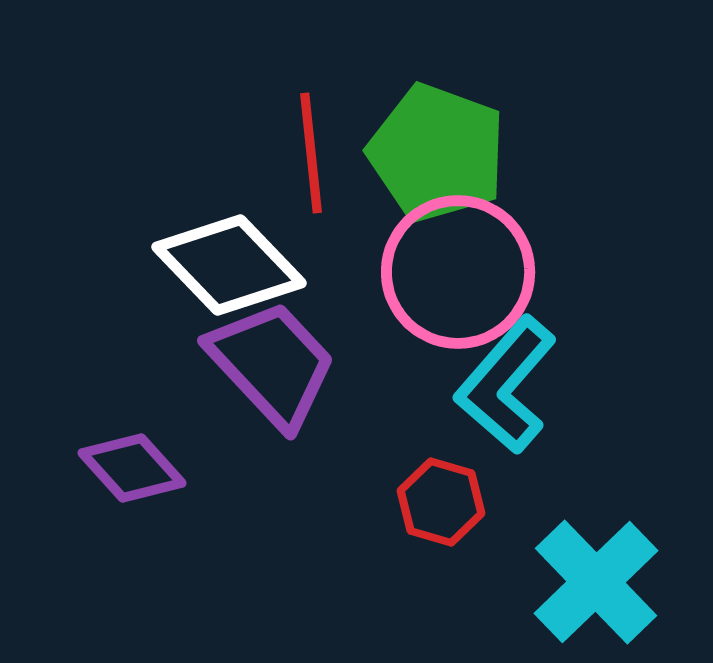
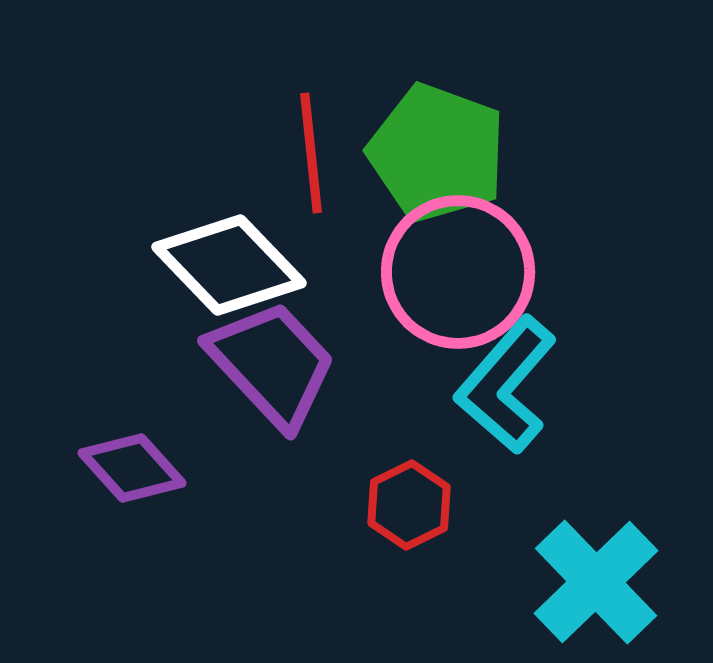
red hexagon: moved 32 px left, 3 px down; rotated 18 degrees clockwise
